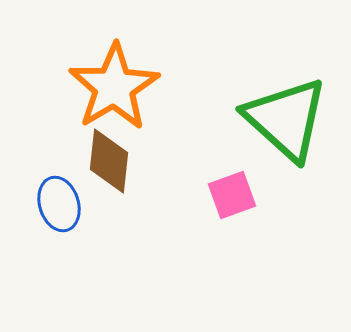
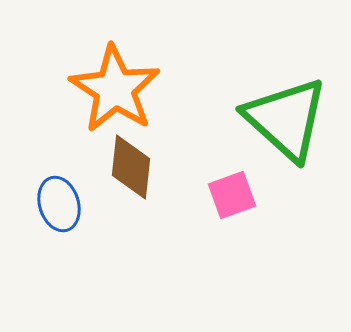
orange star: moved 1 px right, 2 px down; rotated 8 degrees counterclockwise
brown diamond: moved 22 px right, 6 px down
